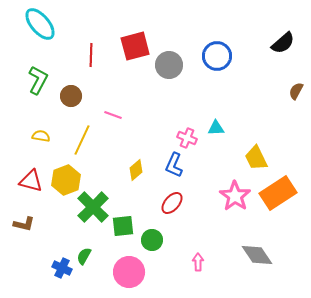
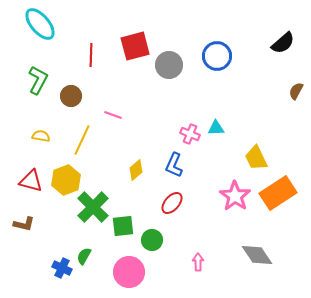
pink cross: moved 3 px right, 4 px up
